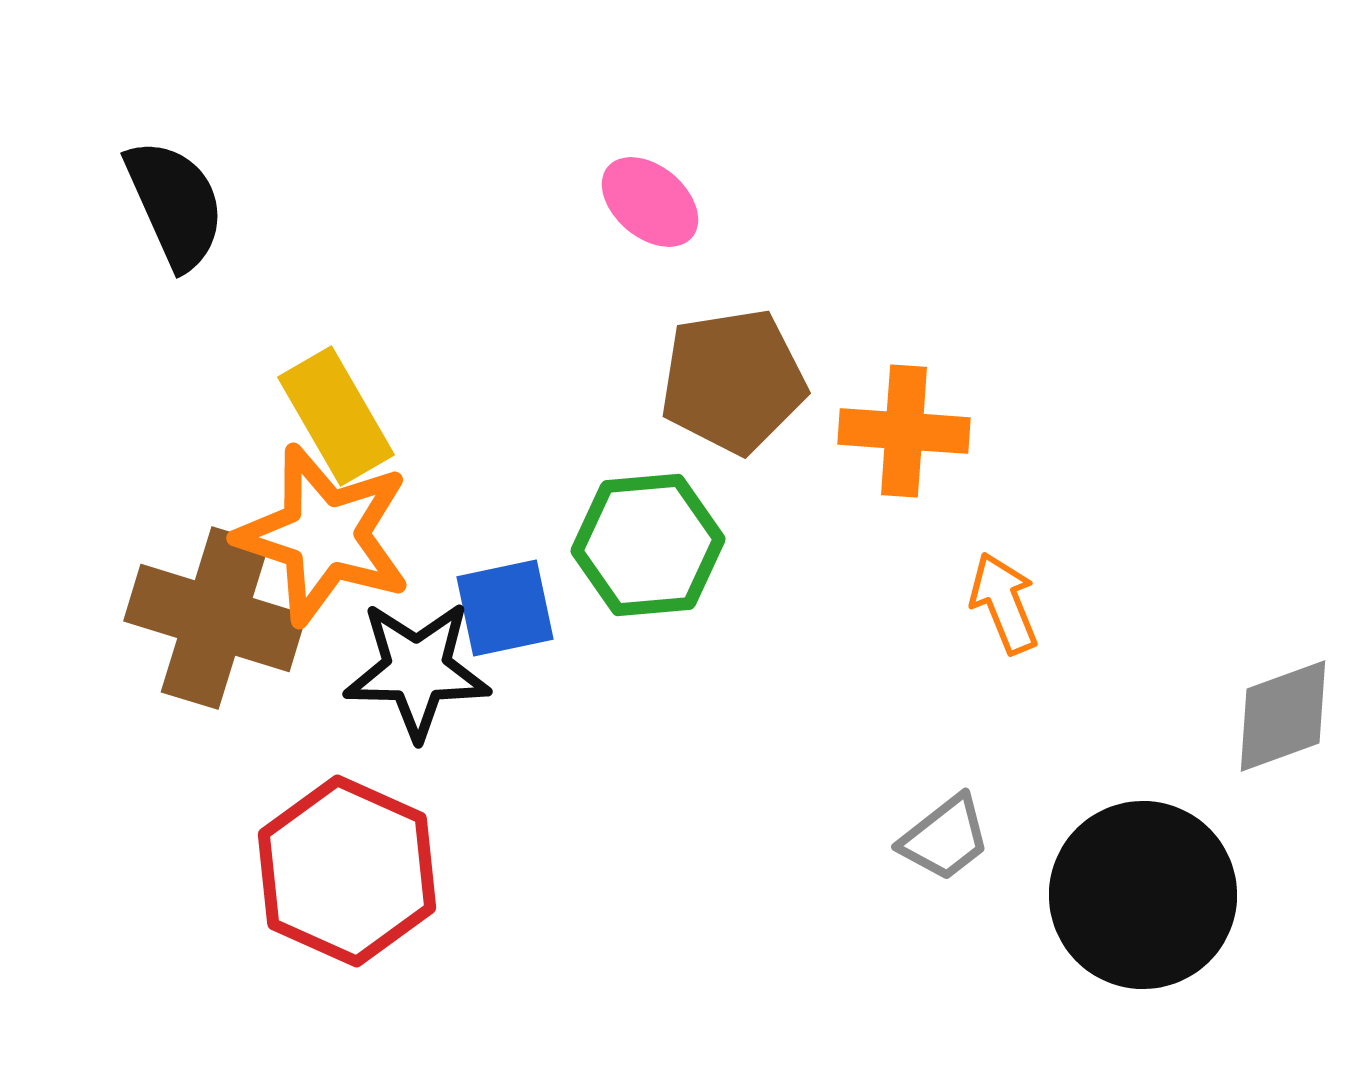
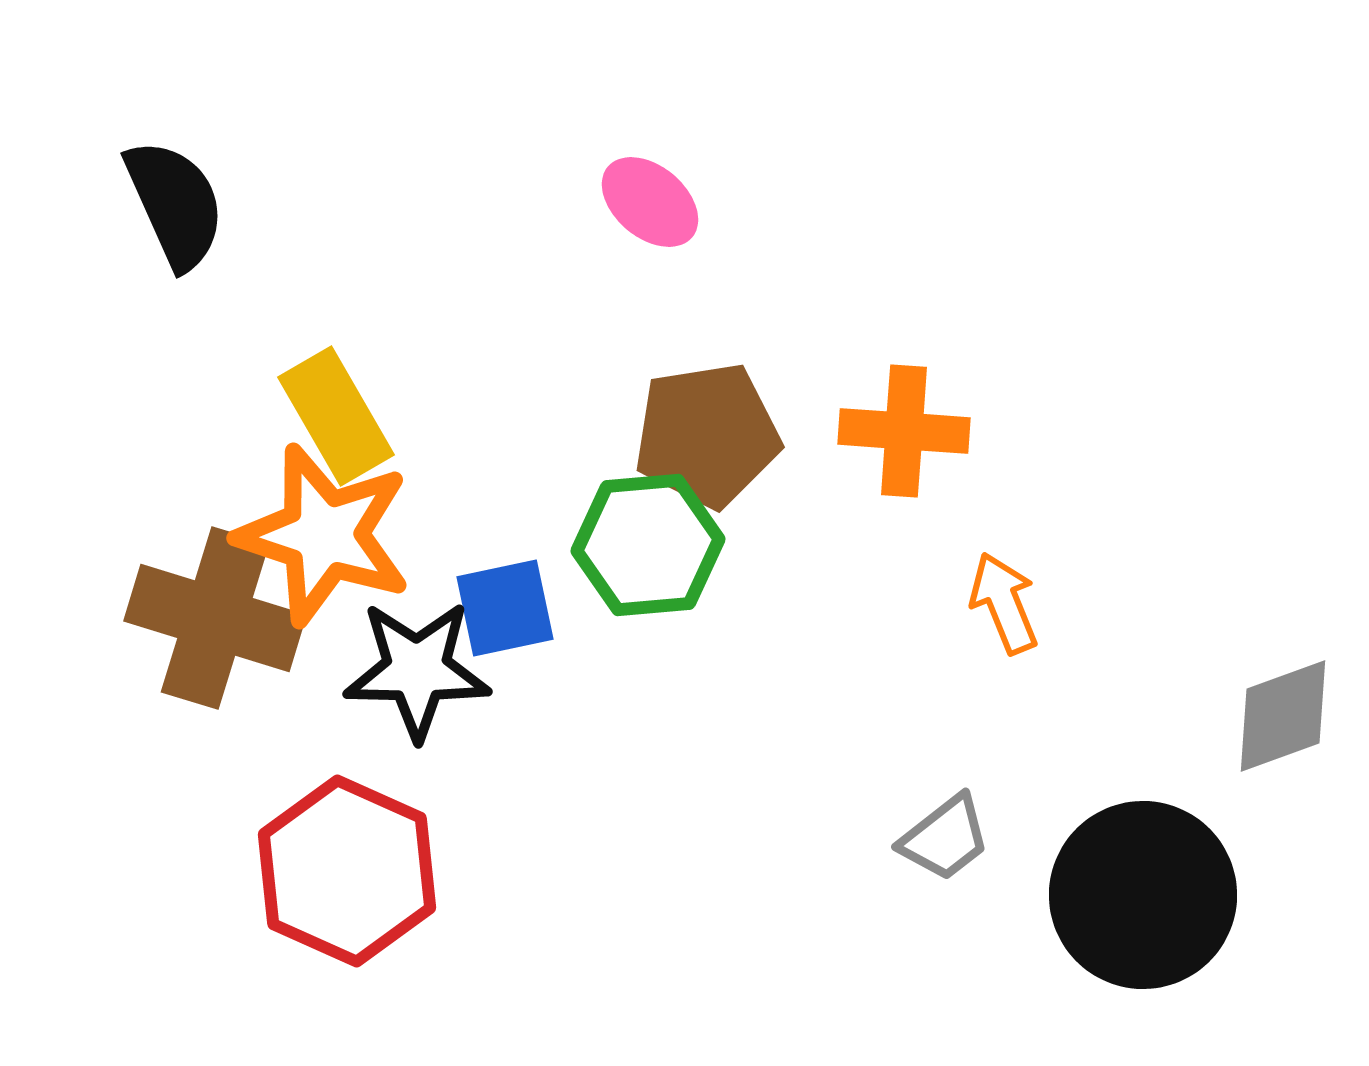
brown pentagon: moved 26 px left, 54 px down
